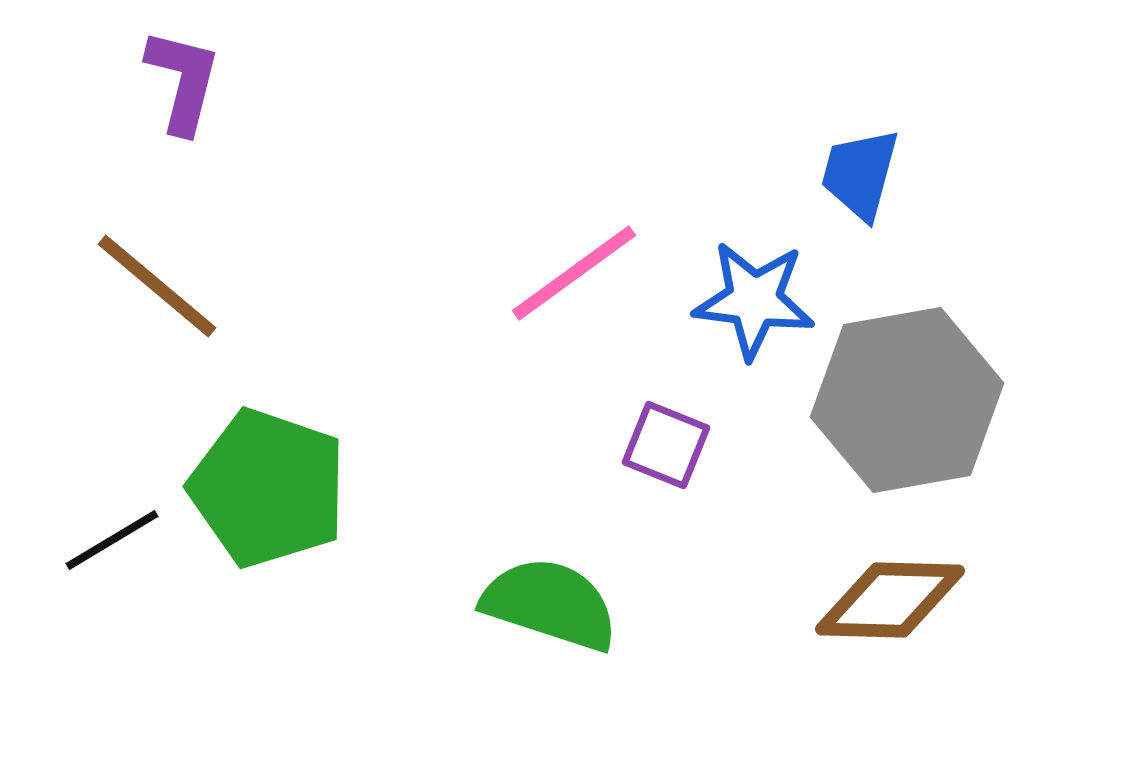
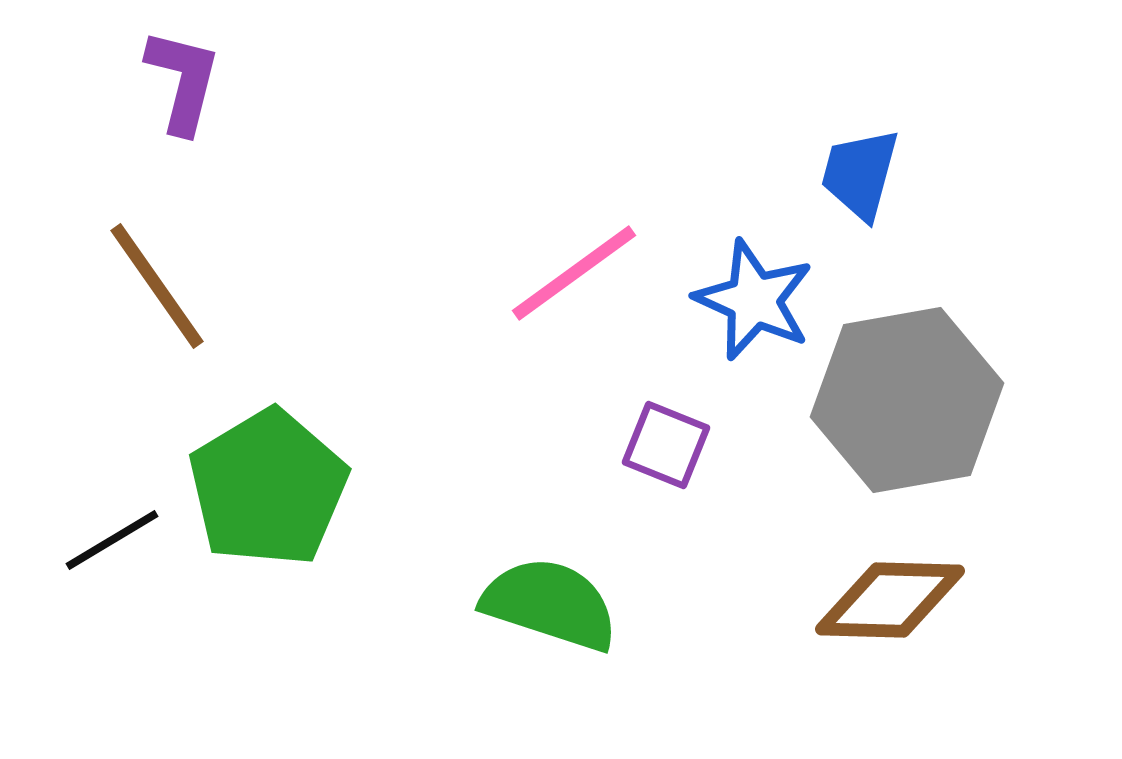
brown line: rotated 15 degrees clockwise
blue star: rotated 17 degrees clockwise
green pentagon: rotated 22 degrees clockwise
